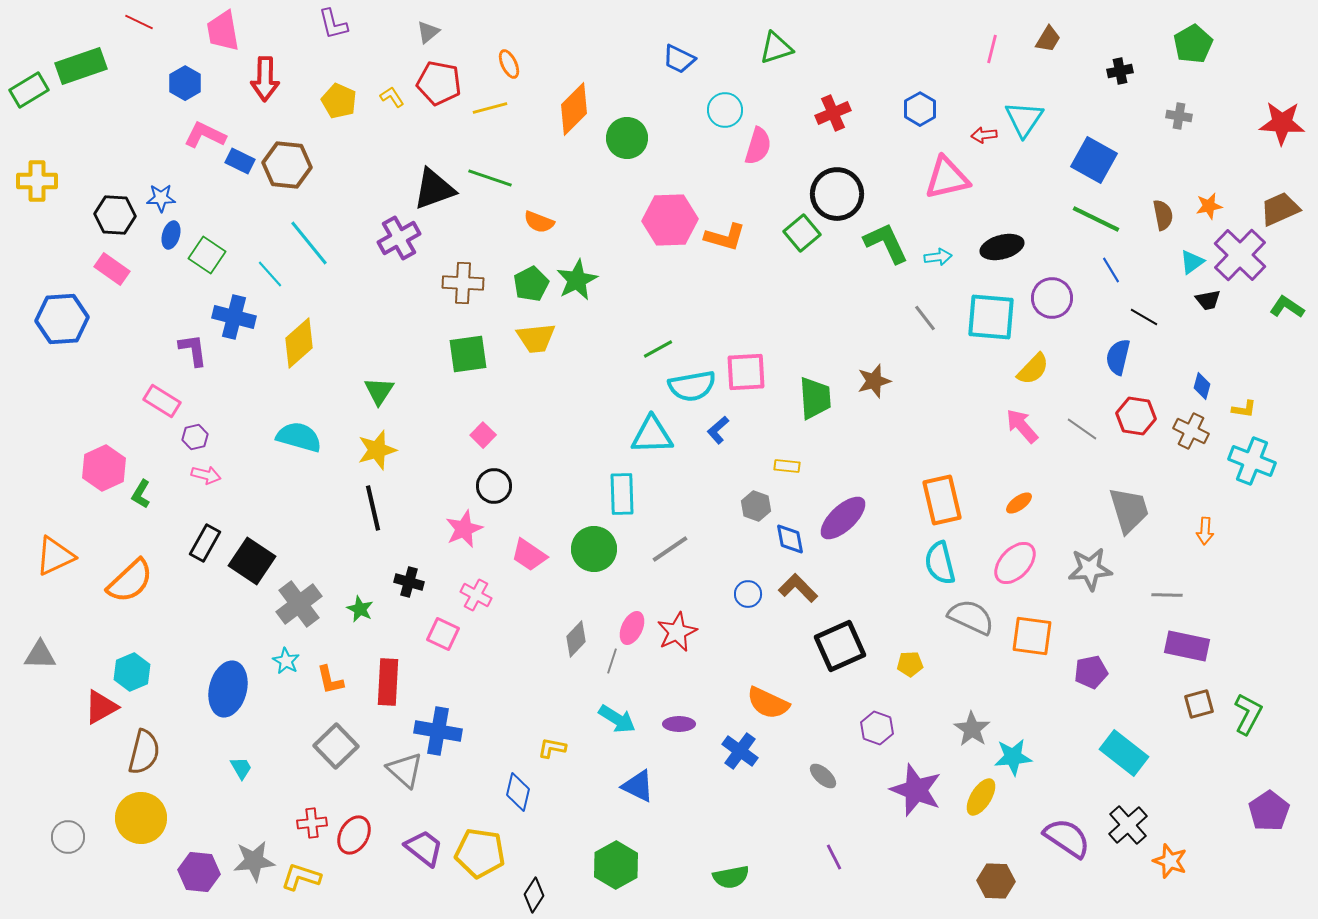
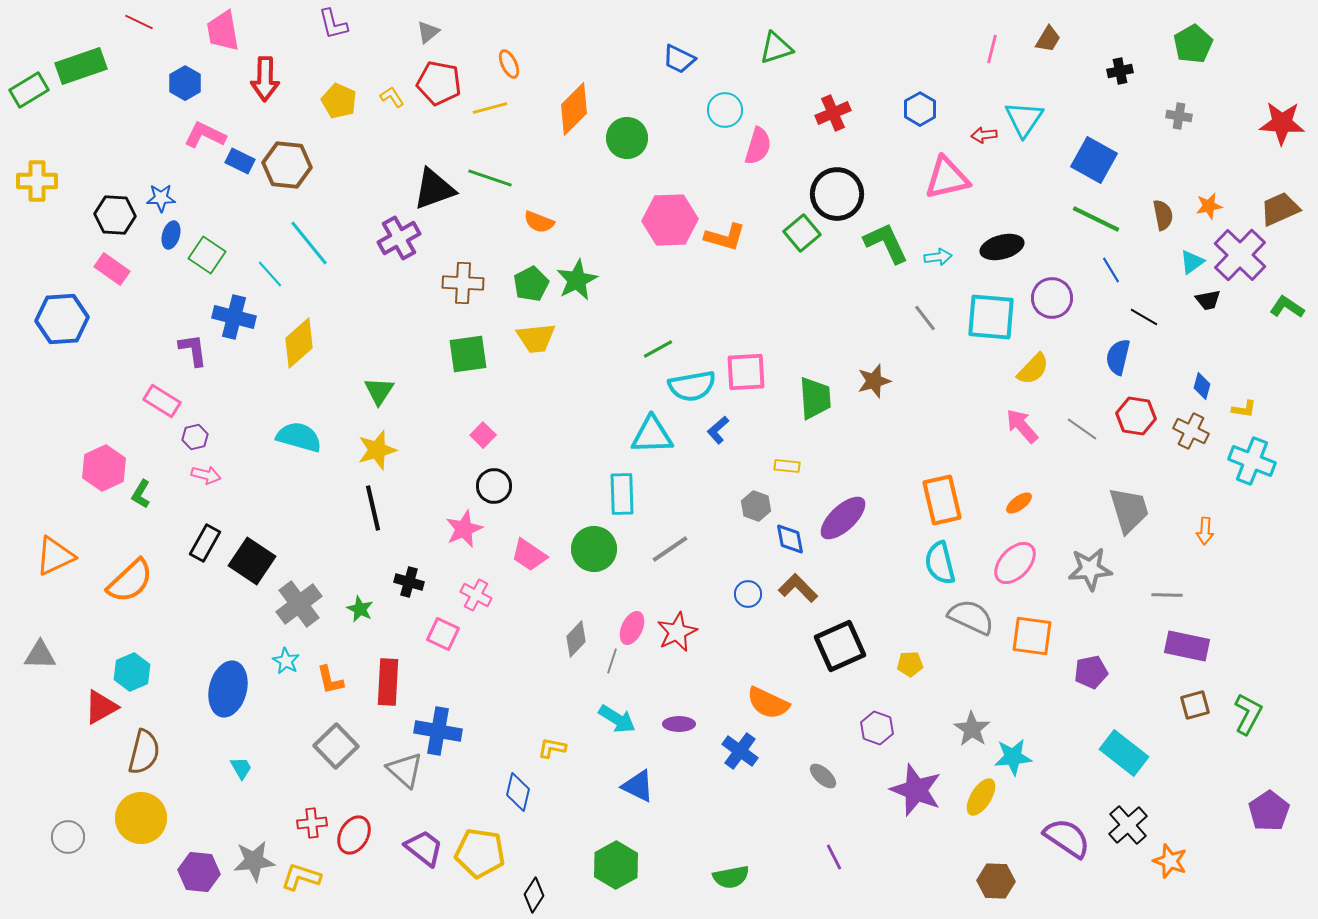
brown square at (1199, 704): moved 4 px left, 1 px down
